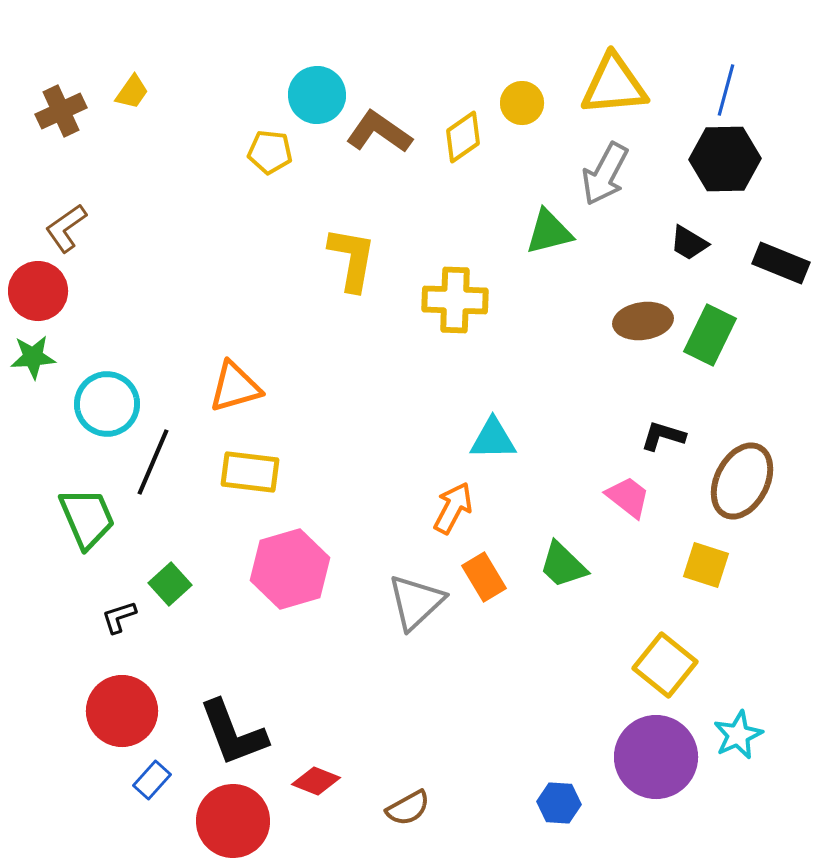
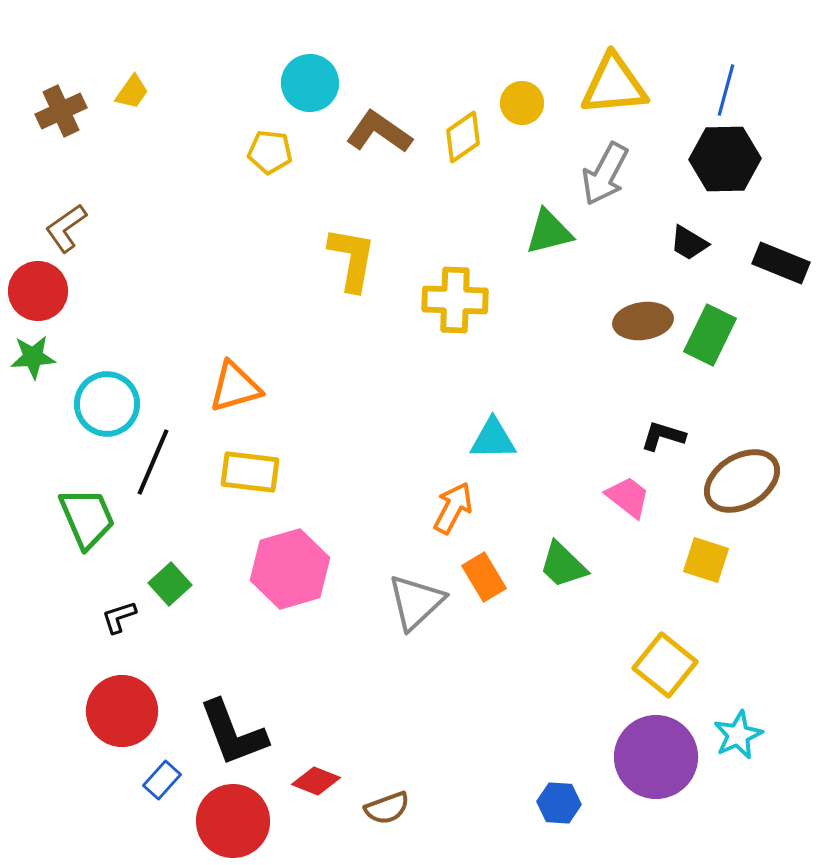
cyan circle at (317, 95): moved 7 px left, 12 px up
brown ellipse at (742, 481): rotated 32 degrees clockwise
yellow square at (706, 565): moved 5 px up
blue rectangle at (152, 780): moved 10 px right
brown semicircle at (408, 808): moved 21 px left; rotated 9 degrees clockwise
